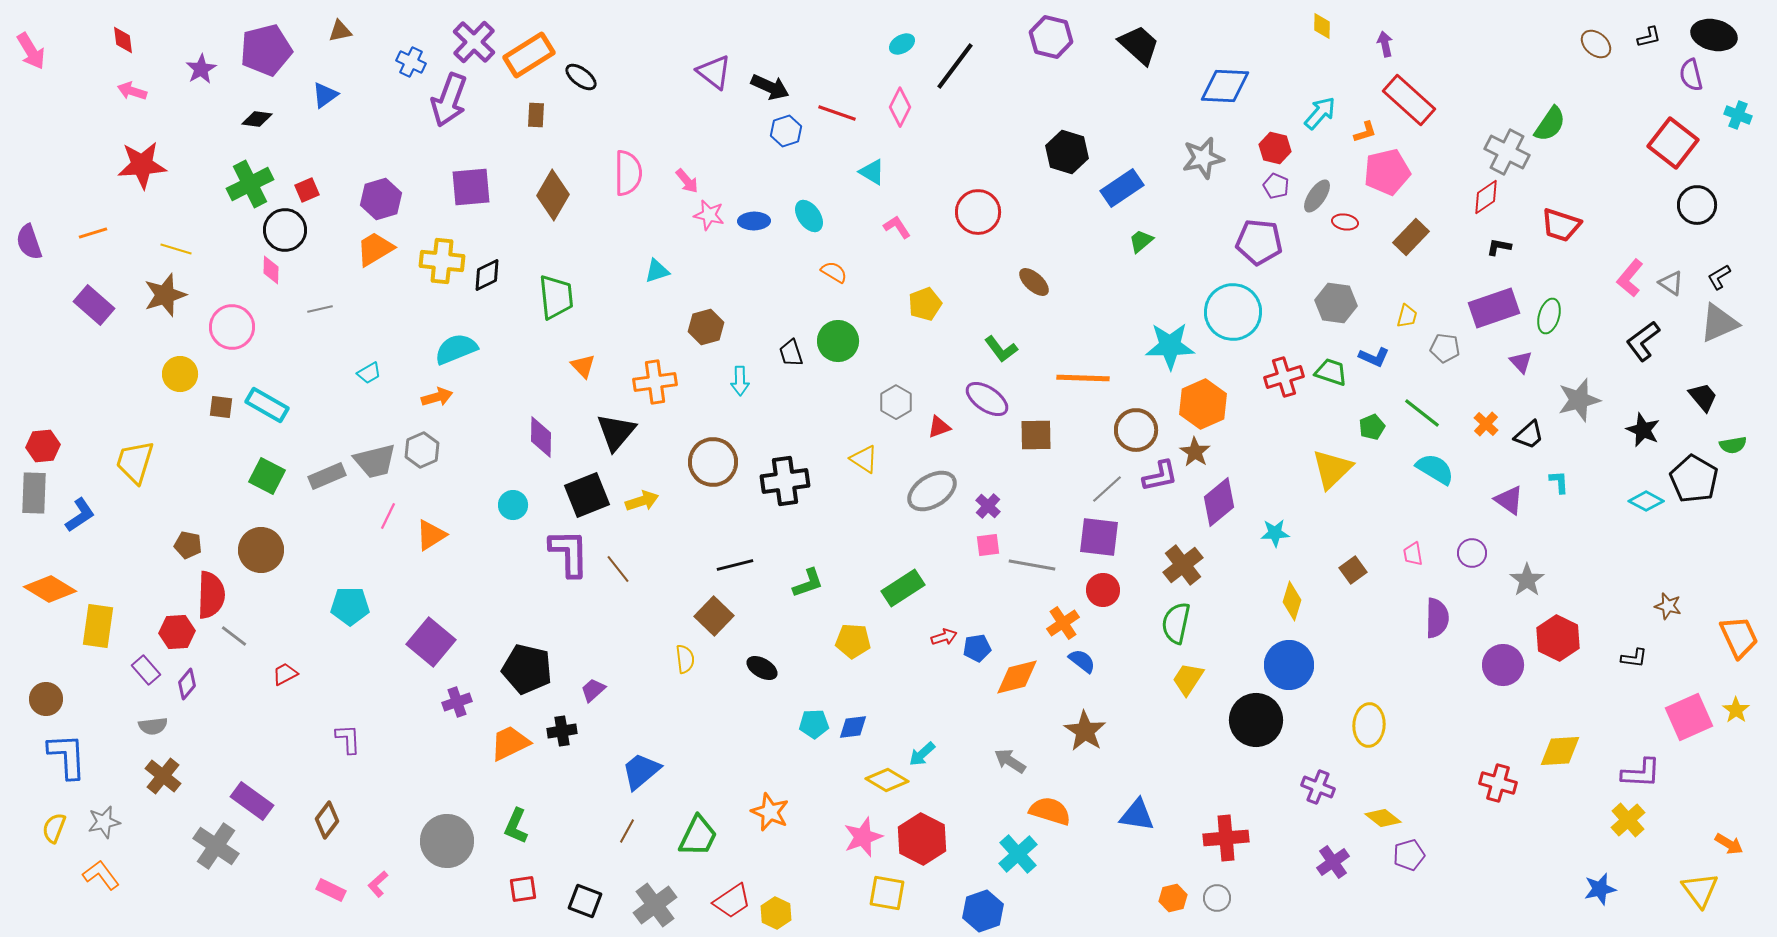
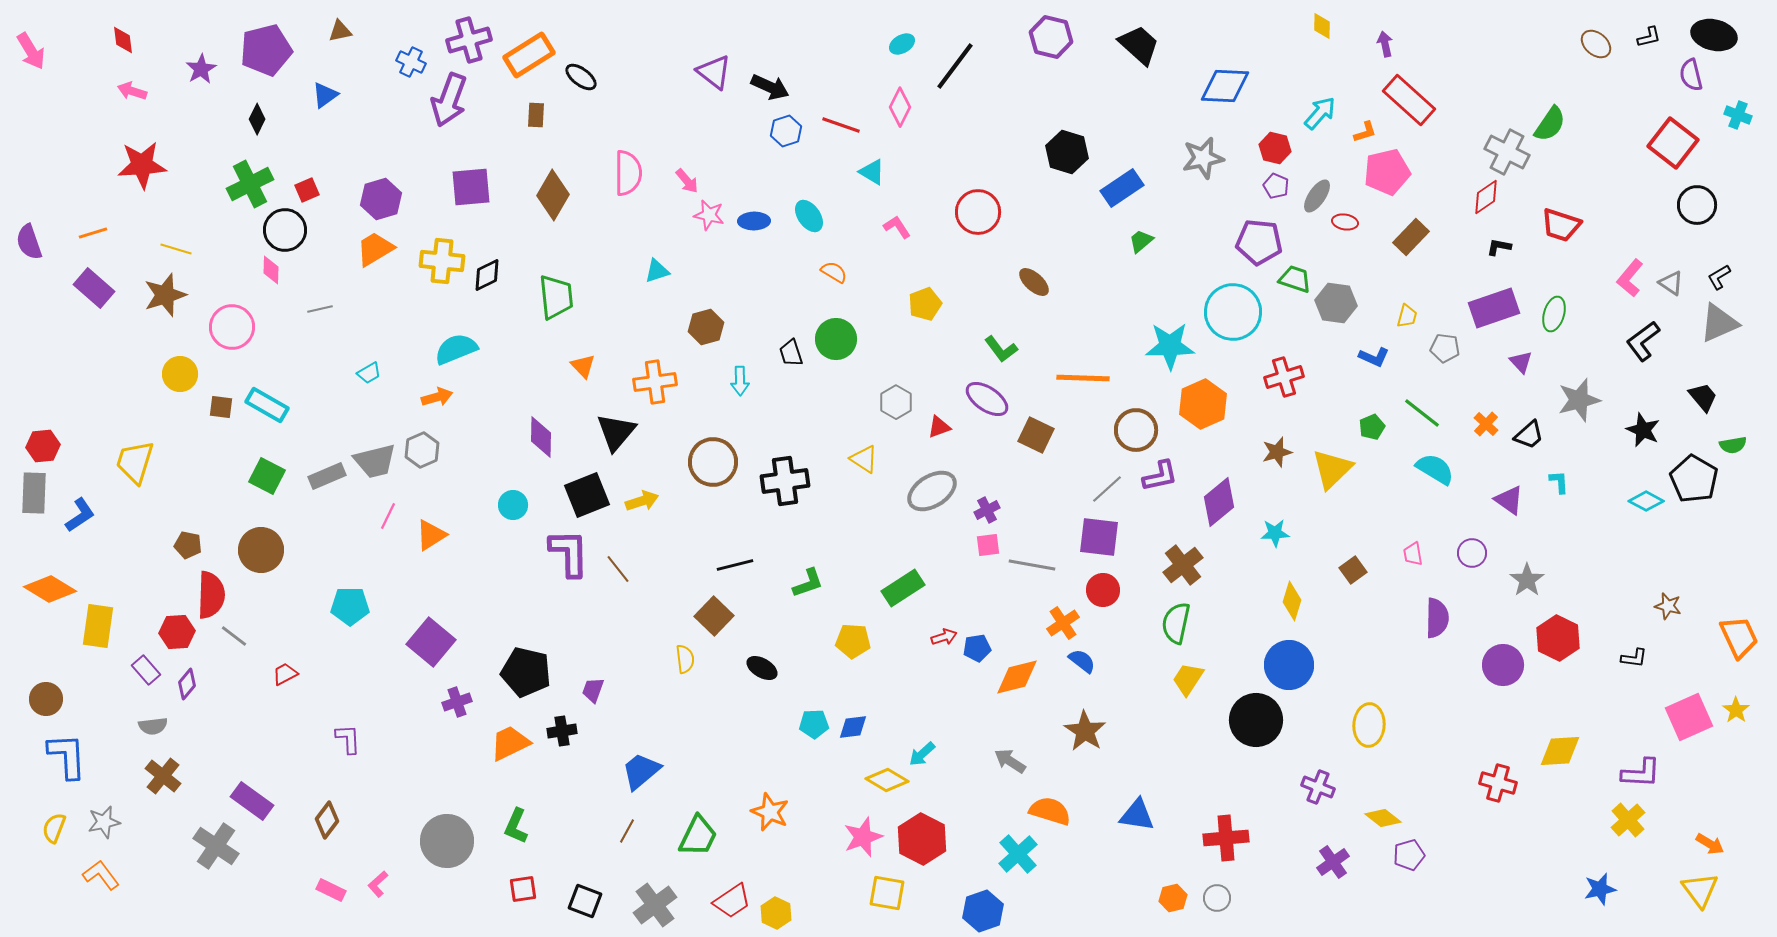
purple cross at (474, 42): moved 5 px left, 2 px up; rotated 30 degrees clockwise
red line at (837, 113): moved 4 px right, 12 px down
black diamond at (257, 119): rotated 72 degrees counterclockwise
purple rectangle at (94, 305): moved 17 px up
green ellipse at (1549, 316): moved 5 px right, 2 px up
green circle at (838, 341): moved 2 px left, 2 px up
green trapezoid at (1331, 372): moved 36 px left, 93 px up
brown square at (1036, 435): rotated 27 degrees clockwise
brown star at (1195, 452): moved 82 px right; rotated 24 degrees clockwise
purple cross at (988, 506): moved 1 px left, 4 px down; rotated 20 degrees clockwise
black pentagon at (527, 669): moved 1 px left, 3 px down
purple trapezoid at (593, 690): rotated 28 degrees counterclockwise
orange arrow at (1729, 844): moved 19 px left
